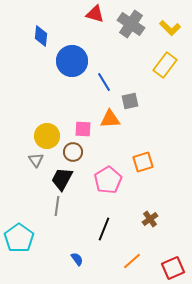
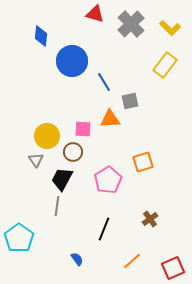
gray cross: rotated 12 degrees clockwise
